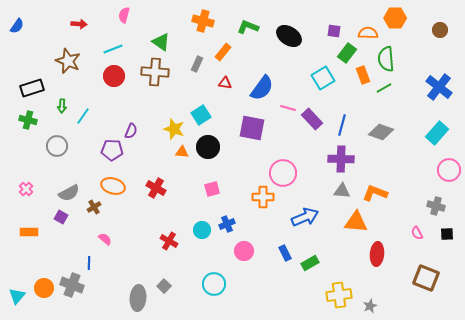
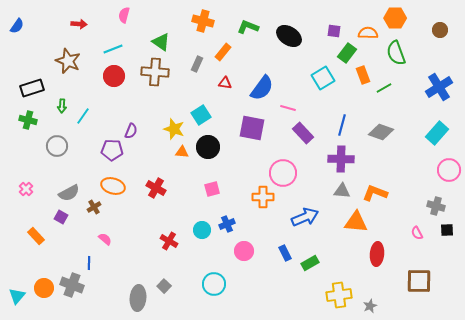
green semicircle at (386, 59): moved 10 px right, 6 px up; rotated 15 degrees counterclockwise
blue cross at (439, 87): rotated 20 degrees clockwise
purple rectangle at (312, 119): moved 9 px left, 14 px down
orange rectangle at (29, 232): moved 7 px right, 4 px down; rotated 48 degrees clockwise
black square at (447, 234): moved 4 px up
brown square at (426, 278): moved 7 px left, 3 px down; rotated 20 degrees counterclockwise
